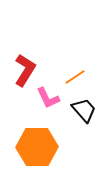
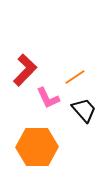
red L-shape: rotated 12 degrees clockwise
